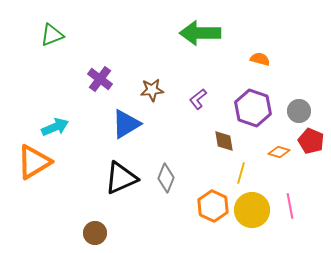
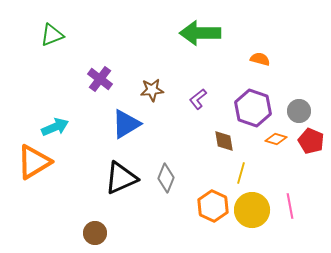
orange diamond: moved 3 px left, 13 px up
